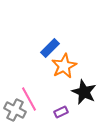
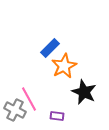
purple rectangle: moved 4 px left, 4 px down; rotated 32 degrees clockwise
